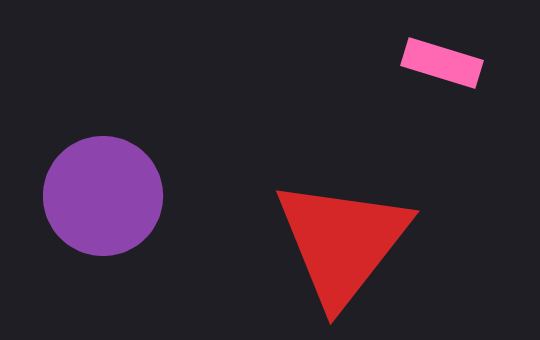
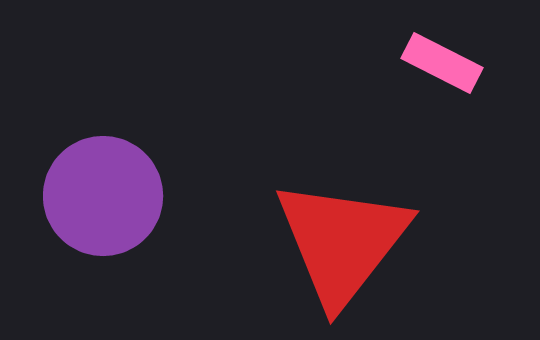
pink rectangle: rotated 10 degrees clockwise
